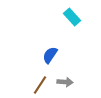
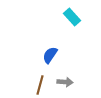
brown line: rotated 18 degrees counterclockwise
